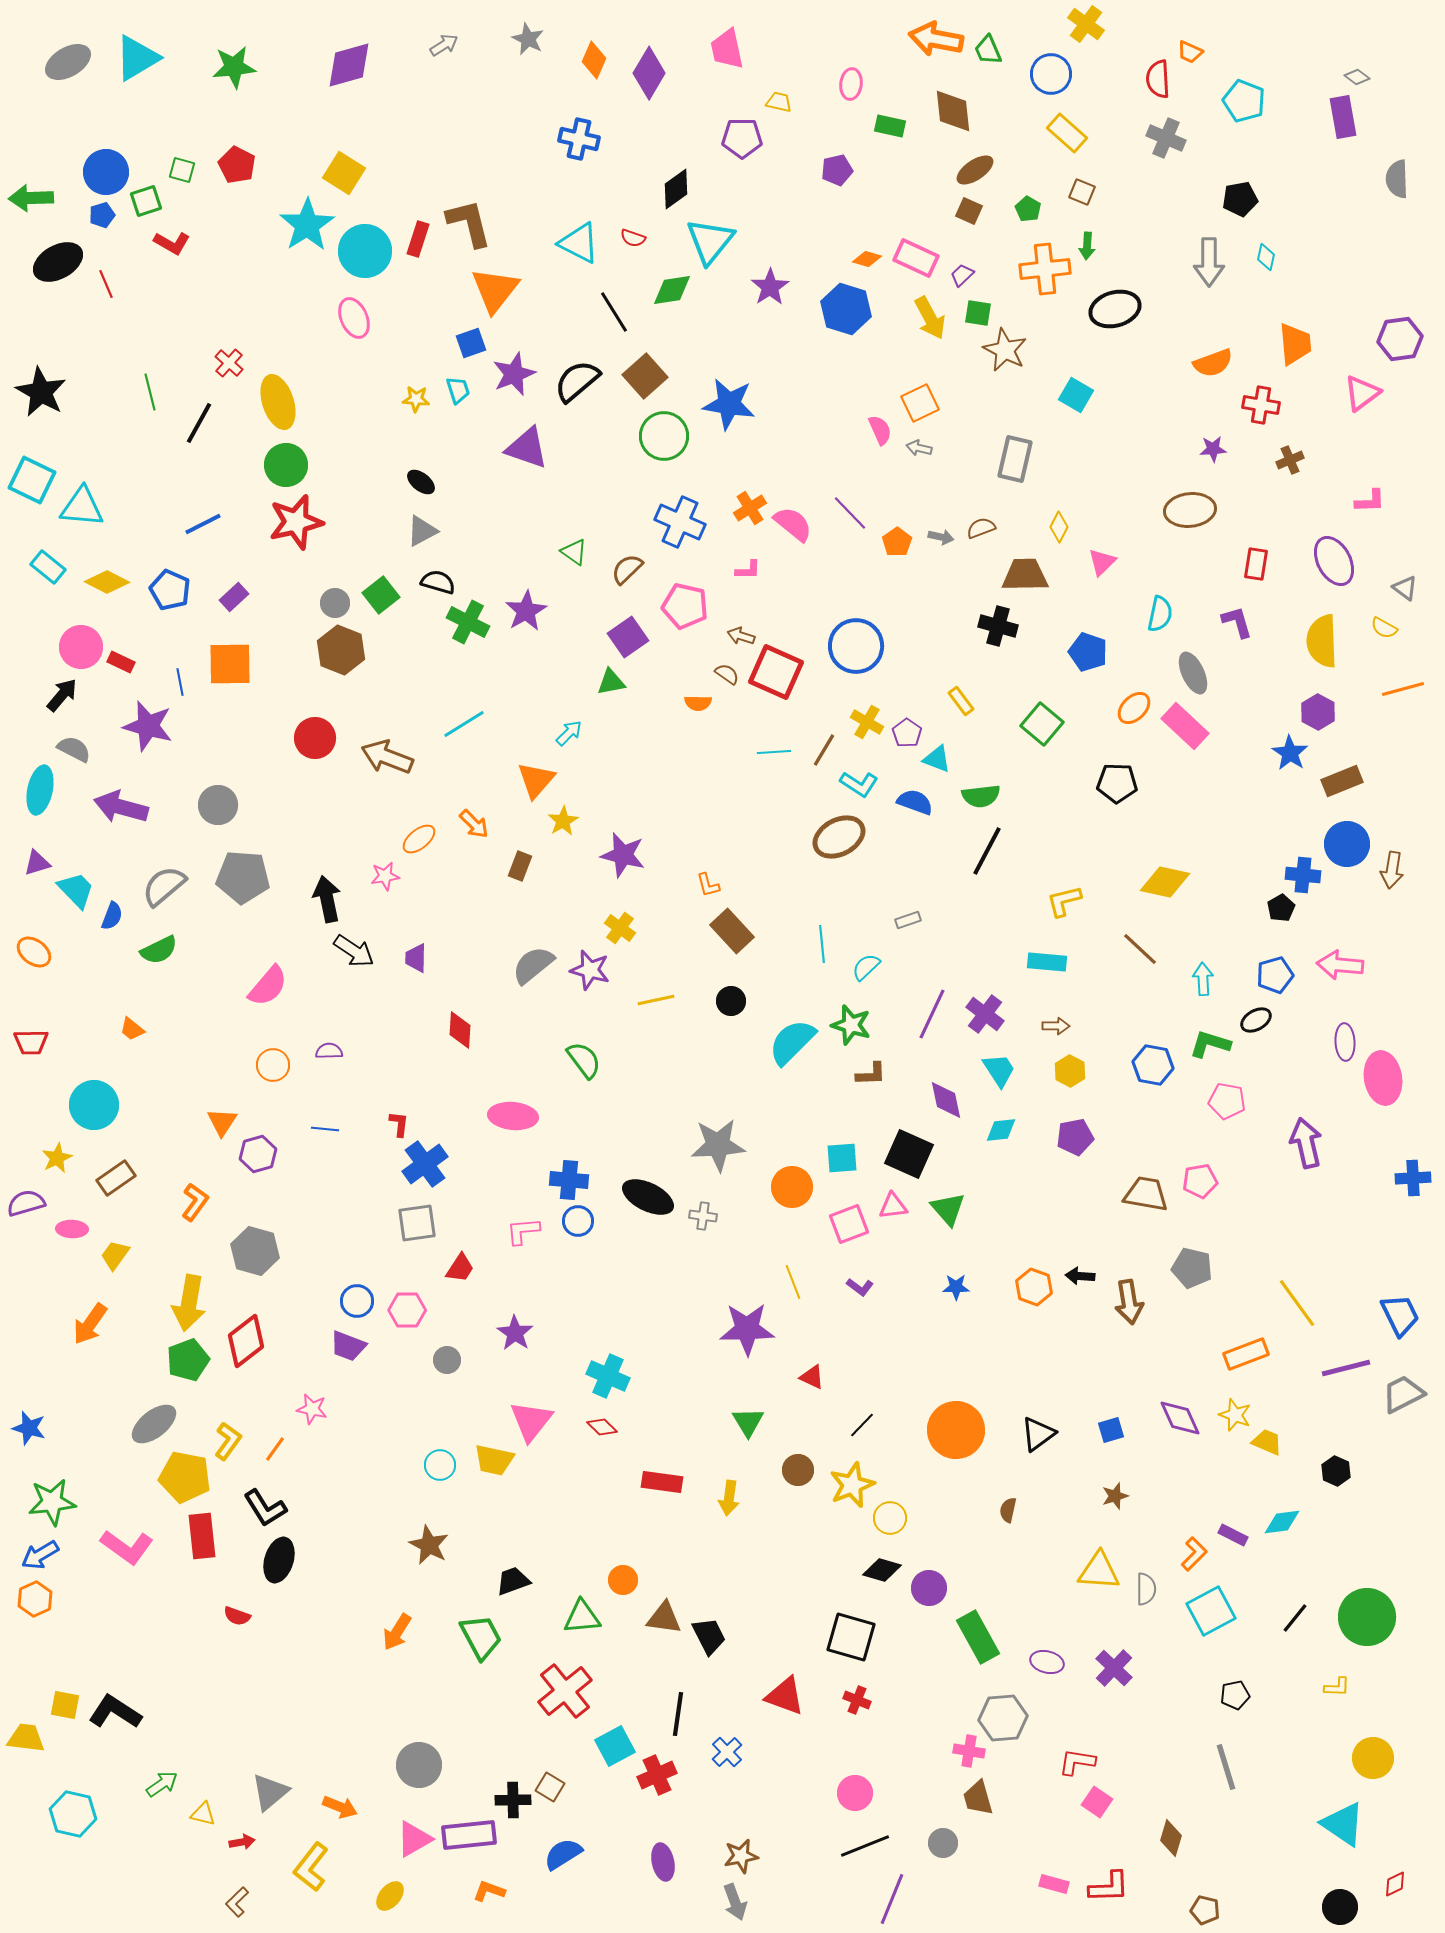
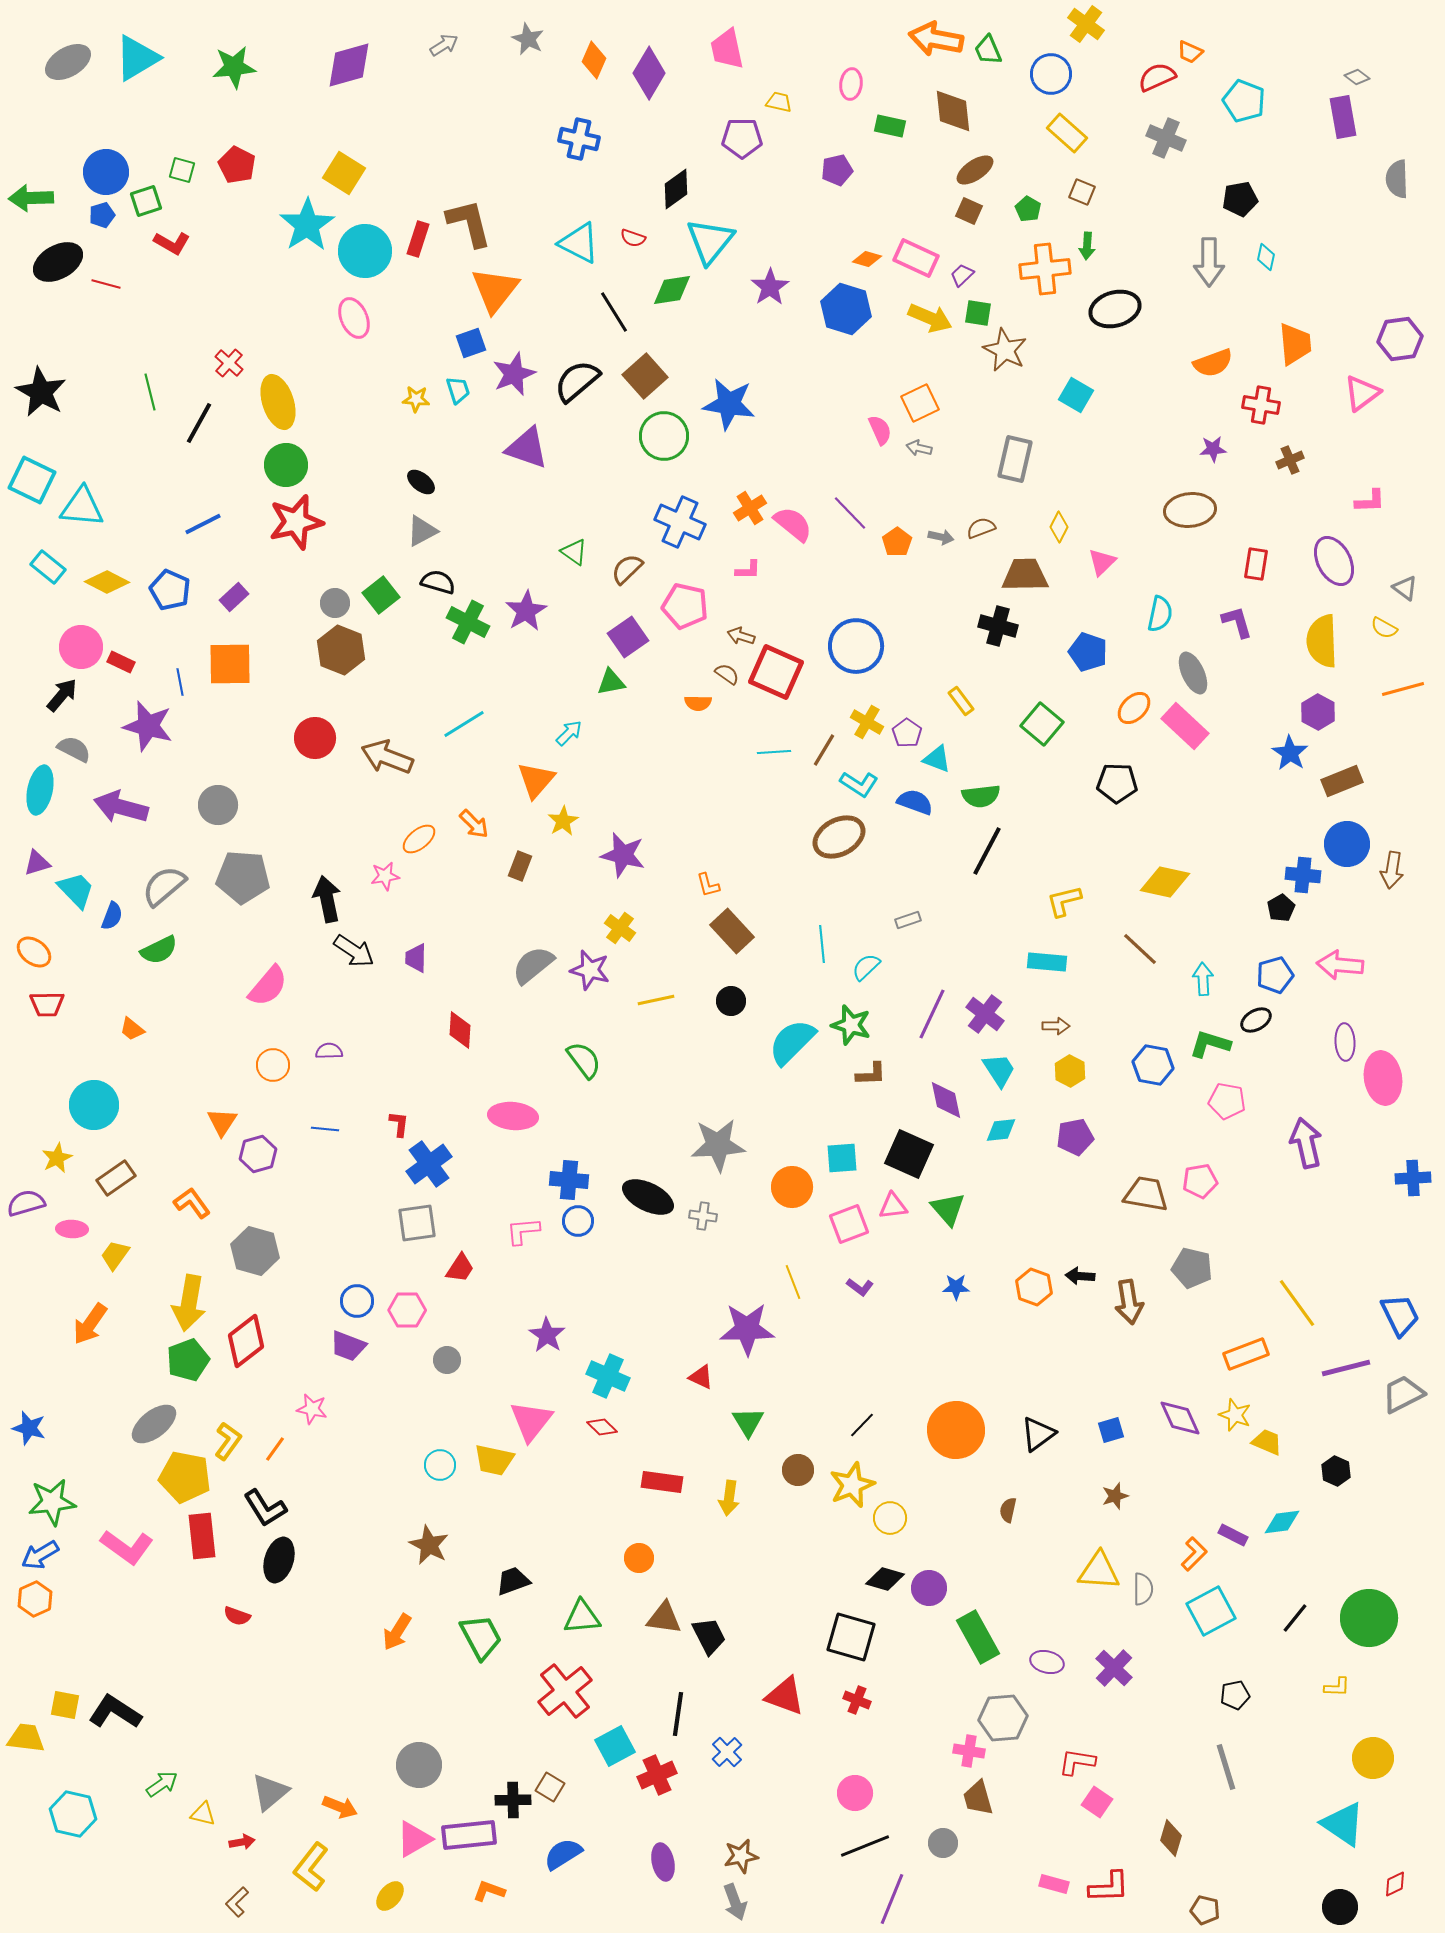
red semicircle at (1158, 79): moved 1 px left, 2 px up; rotated 69 degrees clockwise
red line at (106, 284): rotated 52 degrees counterclockwise
yellow arrow at (930, 318): rotated 39 degrees counterclockwise
red trapezoid at (31, 1042): moved 16 px right, 38 px up
blue cross at (425, 1164): moved 4 px right
orange L-shape at (195, 1202): moved 3 px left, 1 px down; rotated 72 degrees counterclockwise
purple star at (515, 1333): moved 32 px right, 2 px down
red triangle at (812, 1377): moved 111 px left
black diamond at (882, 1570): moved 3 px right, 9 px down
orange circle at (623, 1580): moved 16 px right, 22 px up
gray semicircle at (1146, 1589): moved 3 px left
green circle at (1367, 1617): moved 2 px right, 1 px down
